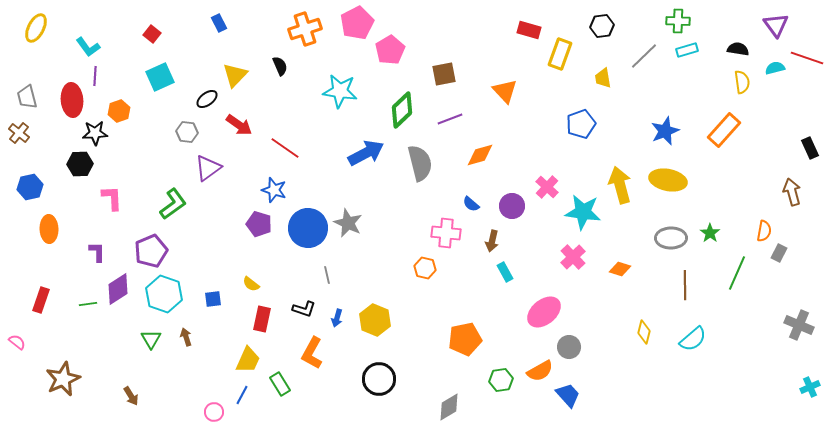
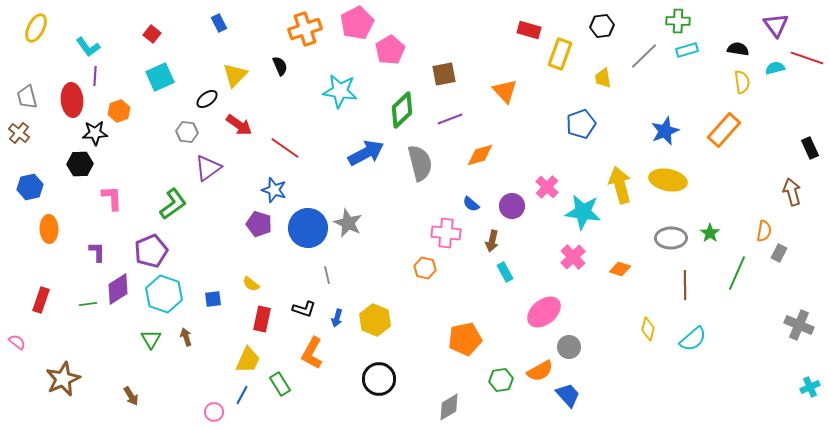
yellow diamond at (644, 332): moved 4 px right, 3 px up
